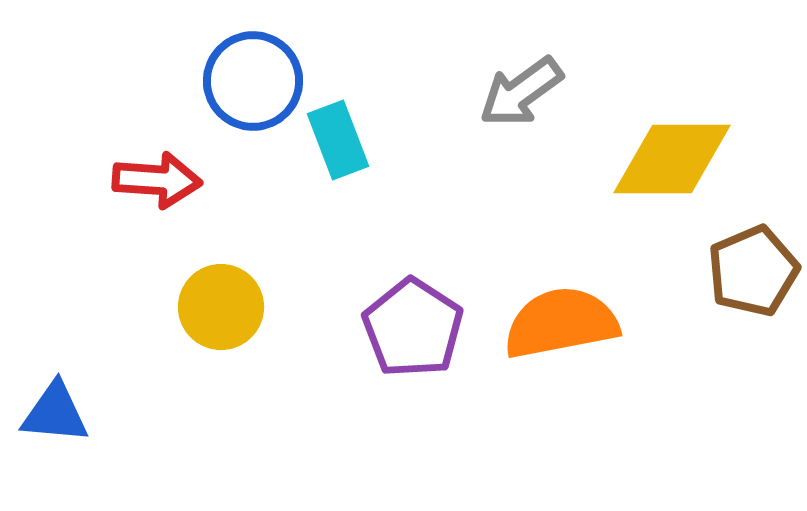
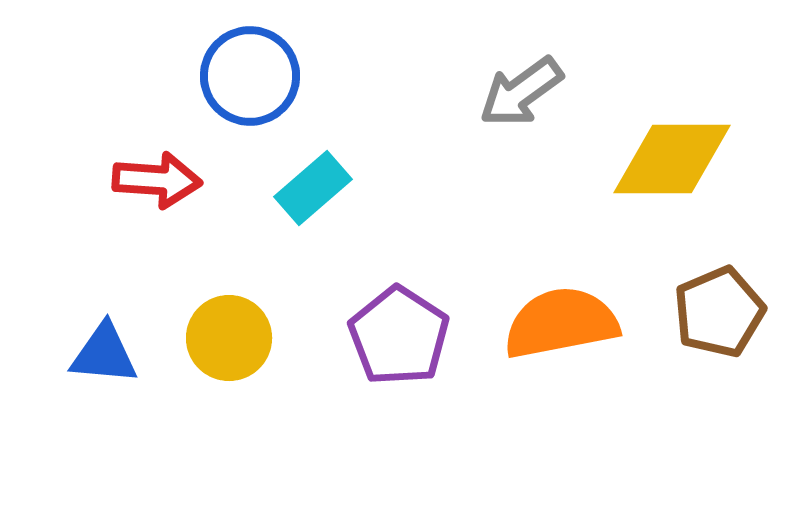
blue circle: moved 3 px left, 5 px up
cyan rectangle: moved 25 px left, 48 px down; rotated 70 degrees clockwise
brown pentagon: moved 34 px left, 41 px down
yellow circle: moved 8 px right, 31 px down
purple pentagon: moved 14 px left, 8 px down
blue triangle: moved 49 px right, 59 px up
